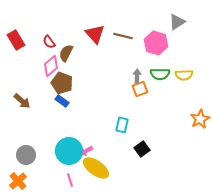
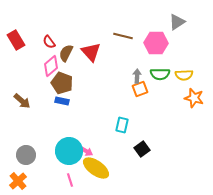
red triangle: moved 4 px left, 18 px down
pink hexagon: rotated 15 degrees counterclockwise
blue rectangle: rotated 24 degrees counterclockwise
orange star: moved 6 px left, 21 px up; rotated 30 degrees counterclockwise
pink arrow: rotated 120 degrees counterclockwise
